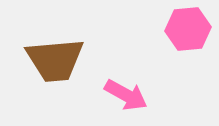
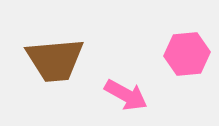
pink hexagon: moved 1 px left, 25 px down
